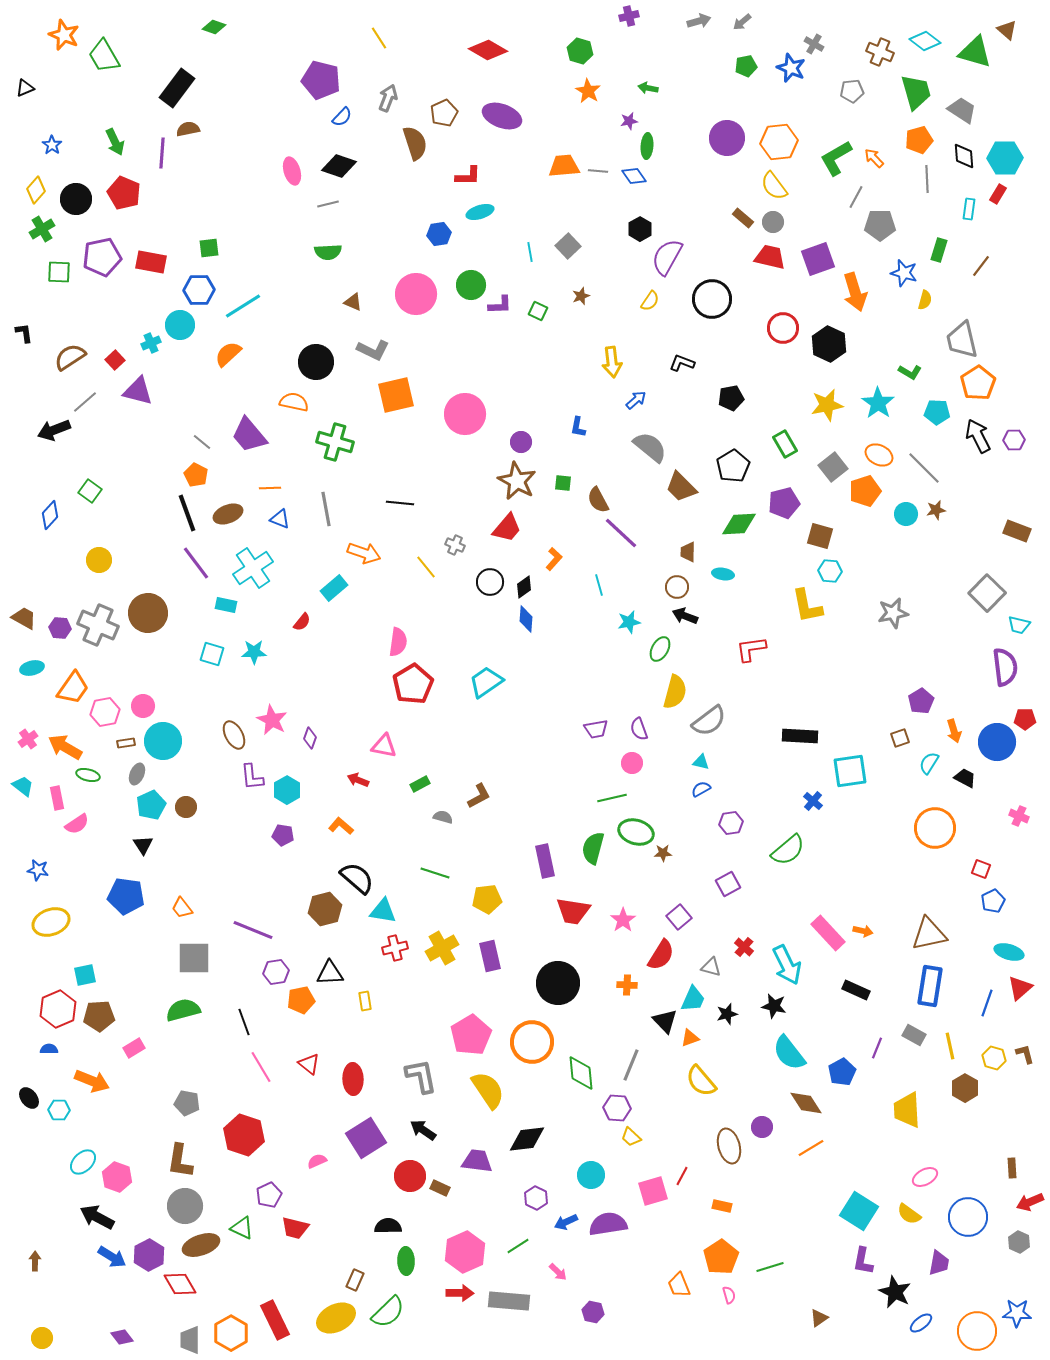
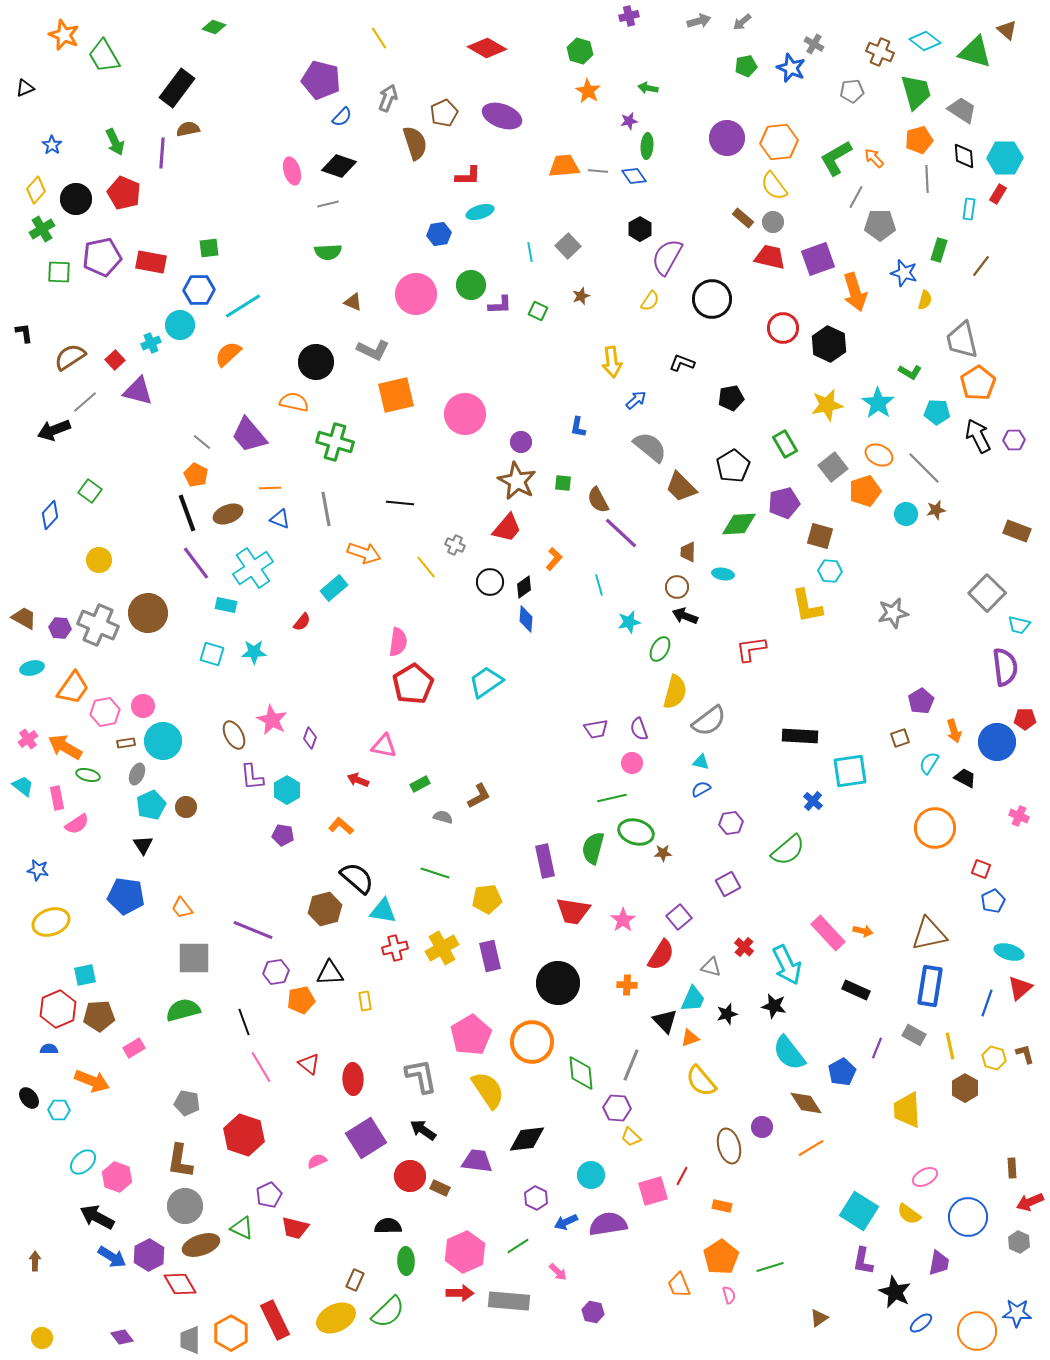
red diamond at (488, 50): moved 1 px left, 2 px up
